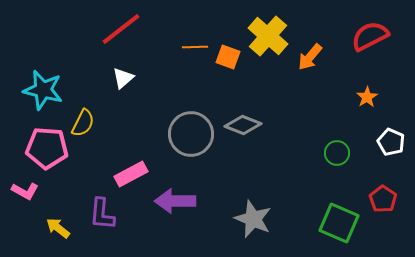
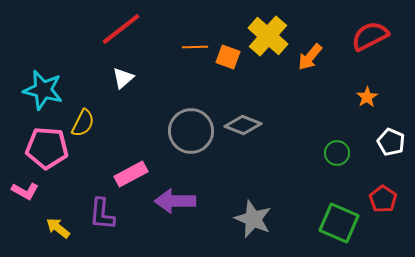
gray circle: moved 3 px up
